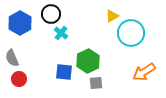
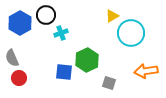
black circle: moved 5 px left, 1 px down
cyan cross: rotated 32 degrees clockwise
green hexagon: moved 1 px left, 1 px up
orange arrow: moved 2 px right, 1 px up; rotated 25 degrees clockwise
red circle: moved 1 px up
gray square: moved 13 px right; rotated 24 degrees clockwise
